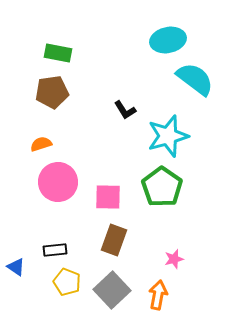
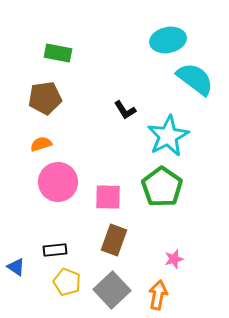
brown pentagon: moved 7 px left, 6 px down
cyan star: rotated 12 degrees counterclockwise
